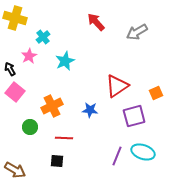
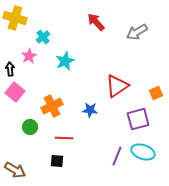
black arrow: rotated 24 degrees clockwise
purple square: moved 4 px right, 3 px down
